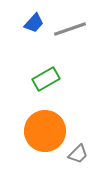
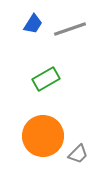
blue trapezoid: moved 1 px left, 1 px down; rotated 10 degrees counterclockwise
orange circle: moved 2 px left, 5 px down
